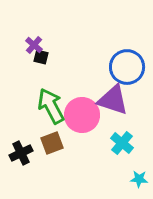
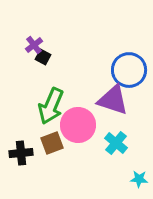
purple cross: rotated 12 degrees clockwise
black square: moved 2 px right; rotated 14 degrees clockwise
blue circle: moved 2 px right, 3 px down
green arrow: rotated 129 degrees counterclockwise
pink circle: moved 4 px left, 10 px down
cyan cross: moved 6 px left
black cross: rotated 20 degrees clockwise
